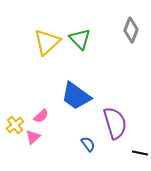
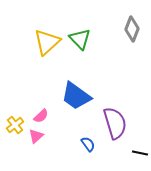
gray diamond: moved 1 px right, 1 px up
pink triangle: moved 3 px right, 1 px up
